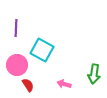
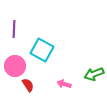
purple line: moved 2 px left, 1 px down
pink circle: moved 2 px left, 1 px down
green arrow: rotated 60 degrees clockwise
